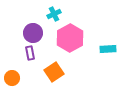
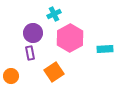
cyan rectangle: moved 3 px left
orange circle: moved 1 px left, 2 px up
